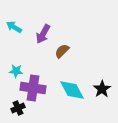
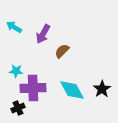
purple cross: rotated 10 degrees counterclockwise
